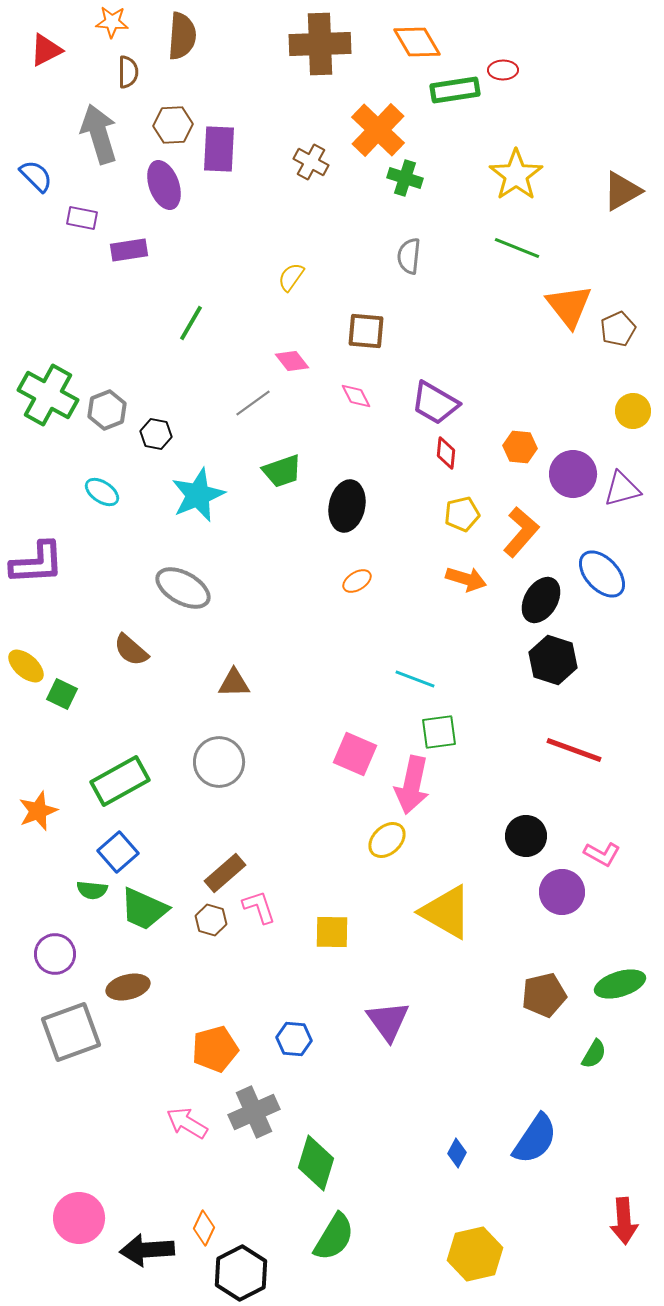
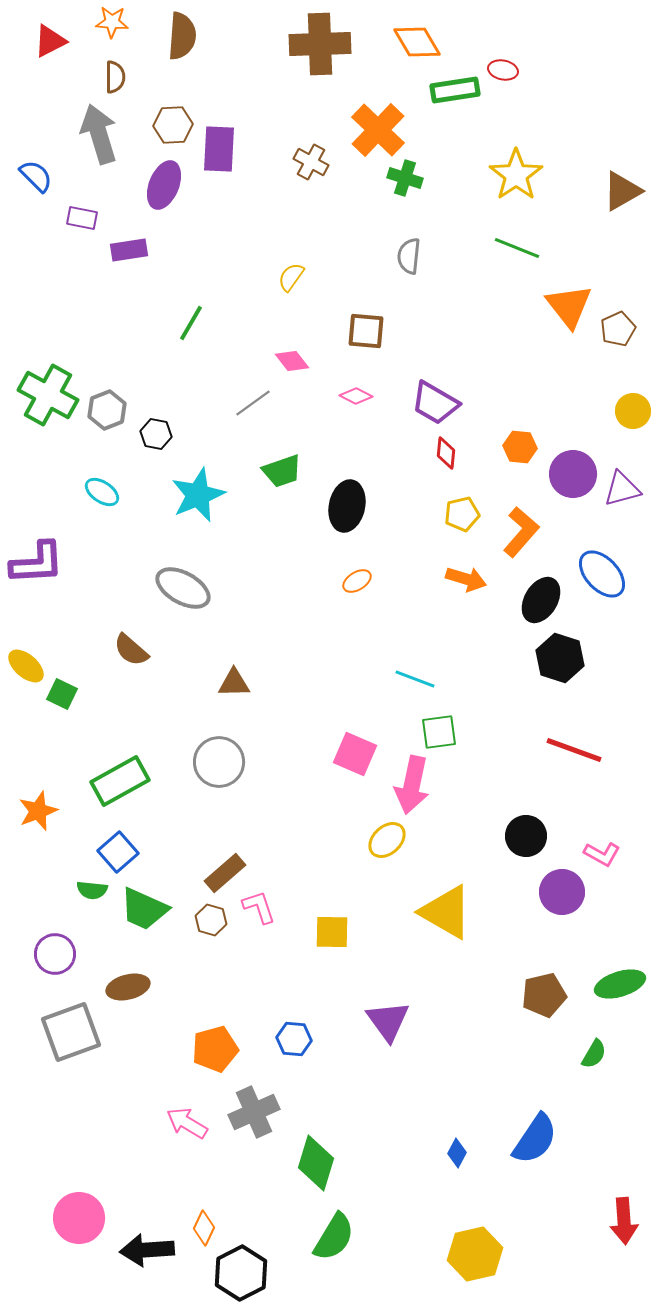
red triangle at (46, 50): moved 4 px right, 9 px up
red ellipse at (503, 70): rotated 12 degrees clockwise
brown semicircle at (128, 72): moved 13 px left, 5 px down
purple ellipse at (164, 185): rotated 42 degrees clockwise
pink diamond at (356, 396): rotated 36 degrees counterclockwise
black hexagon at (553, 660): moved 7 px right, 2 px up
